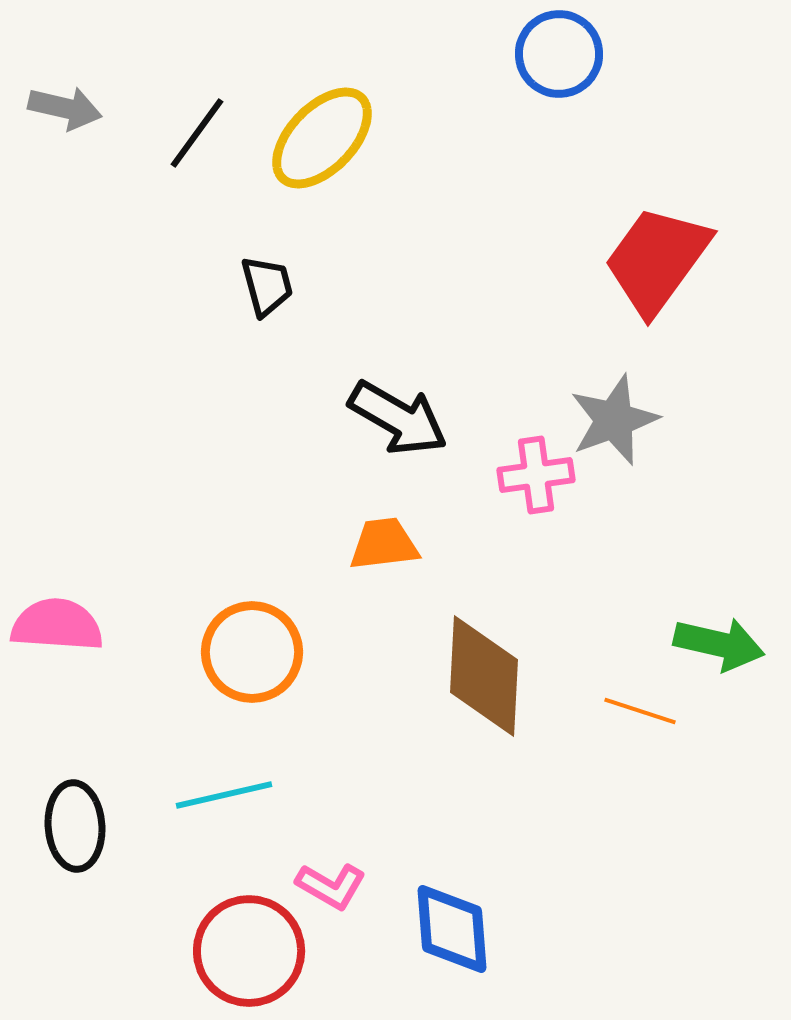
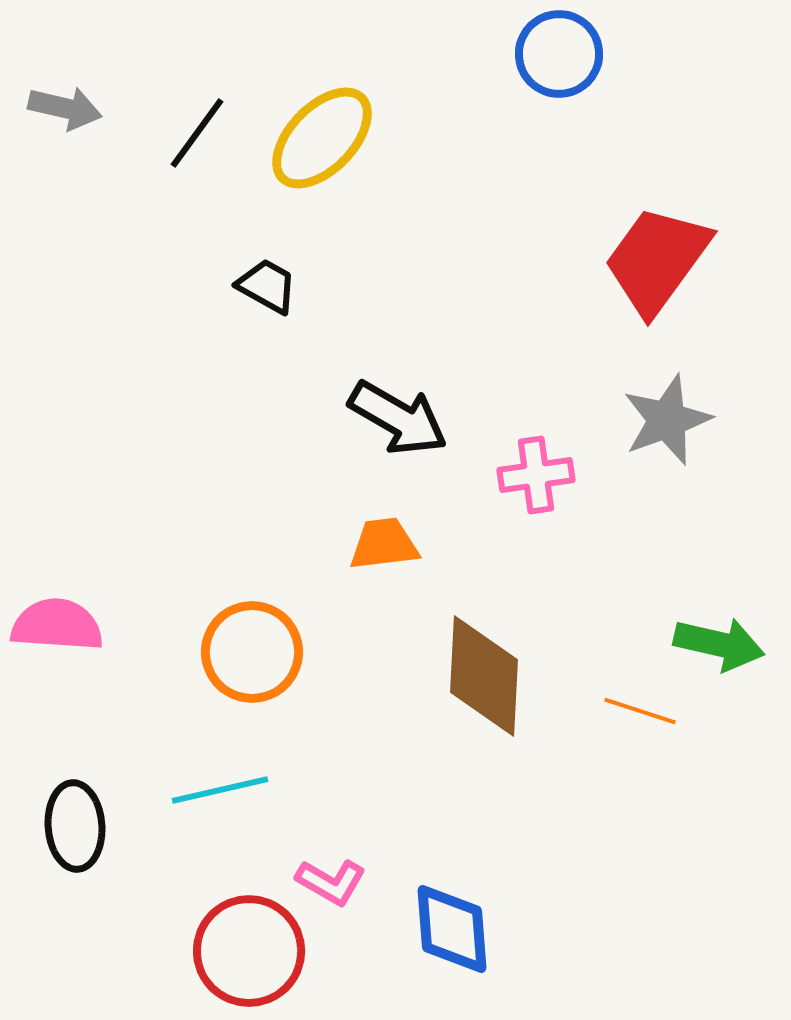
black trapezoid: rotated 46 degrees counterclockwise
gray star: moved 53 px right
cyan line: moved 4 px left, 5 px up
pink L-shape: moved 4 px up
